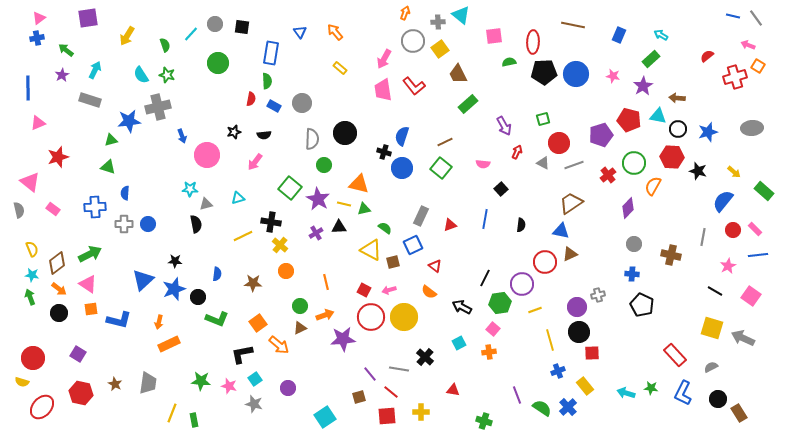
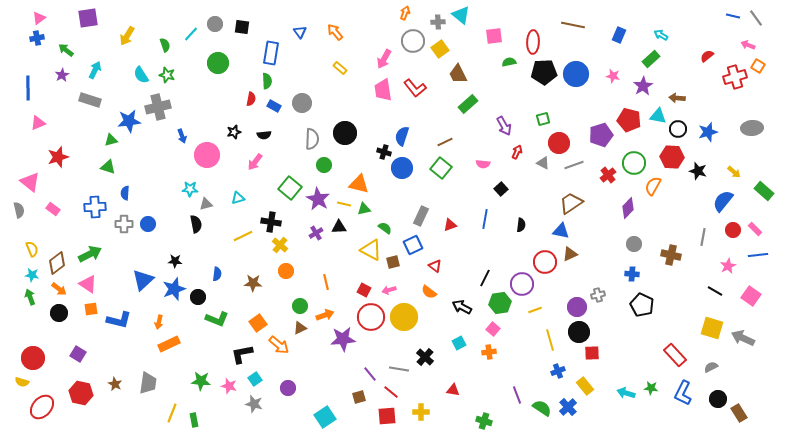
red L-shape at (414, 86): moved 1 px right, 2 px down
